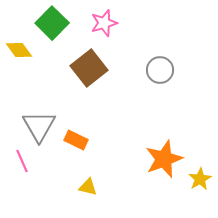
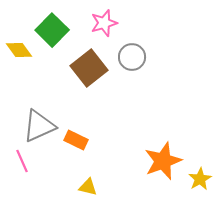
green square: moved 7 px down
gray circle: moved 28 px left, 13 px up
gray triangle: rotated 36 degrees clockwise
orange star: moved 1 px left, 2 px down
